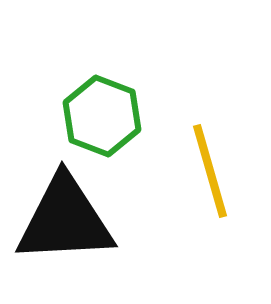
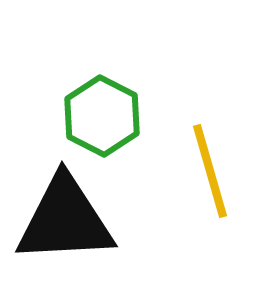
green hexagon: rotated 6 degrees clockwise
